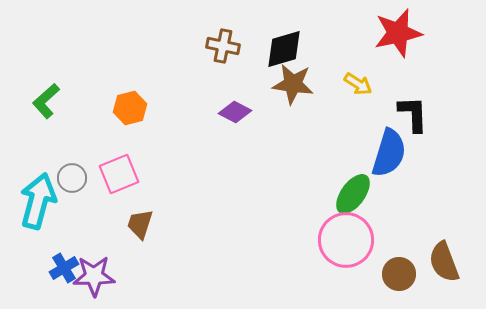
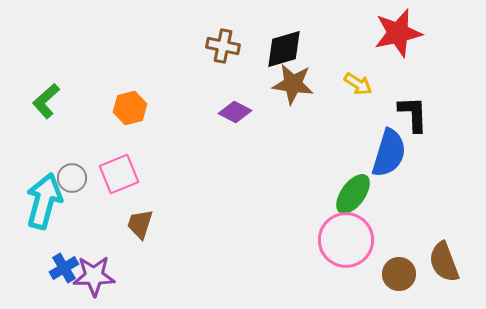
cyan arrow: moved 6 px right
